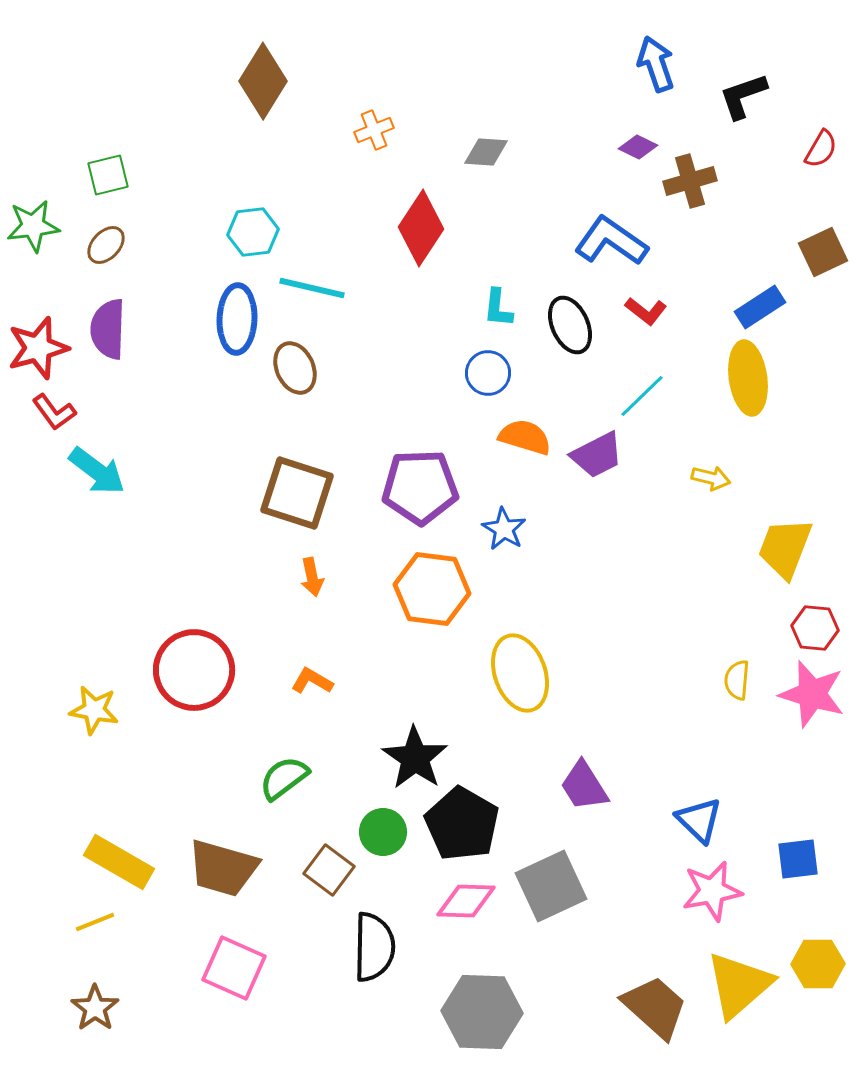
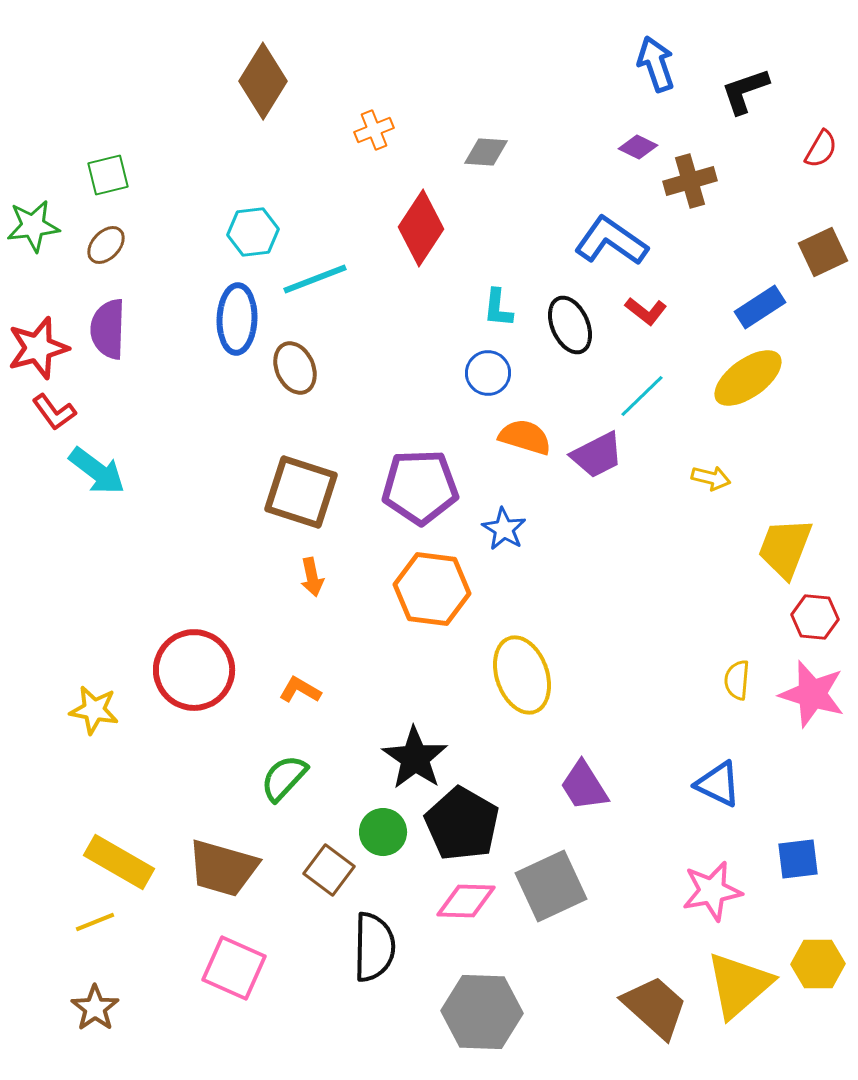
black L-shape at (743, 96): moved 2 px right, 5 px up
cyan line at (312, 288): moved 3 px right, 9 px up; rotated 34 degrees counterclockwise
yellow ellipse at (748, 378): rotated 62 degrees clockwise
brown square at (297, 493): moved 4 px right, 1 px up
red hexagon at (815, 628): moved 11 px up
yellow ellipse at (520, 673): moved 2 px right, 2 px down
orange L-shape at (312, 681): moved 12 px left, 9 px down
green semicircle at (284, 778): rotated 10 degrees counterclockwise
blue triangle at (699, 820): moved 19 px right, 36 px up; rotated 18 degrees counterclockwise
